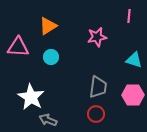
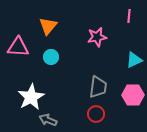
orange triangle: rotated 18 degrees counterclockwise
cyan triangle: rotated 42 degrees counterclockwise
white star: rotated 12 degrees clockwise
